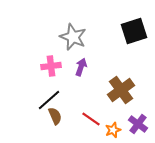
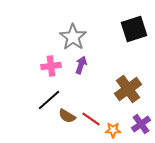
black square: moved 2 px up
gray star: rotated 12 degrees clockwise
purple arrow: moved 2 px up
brown cross: moved 7 px right, 1 px up
brown semicircle: moved 12 px right; rotated 144 degrees clockwise
purple cross: moved 3 px right; rotated 18 degrees clockwise
orange star: rotated 21 degrees clockwise
